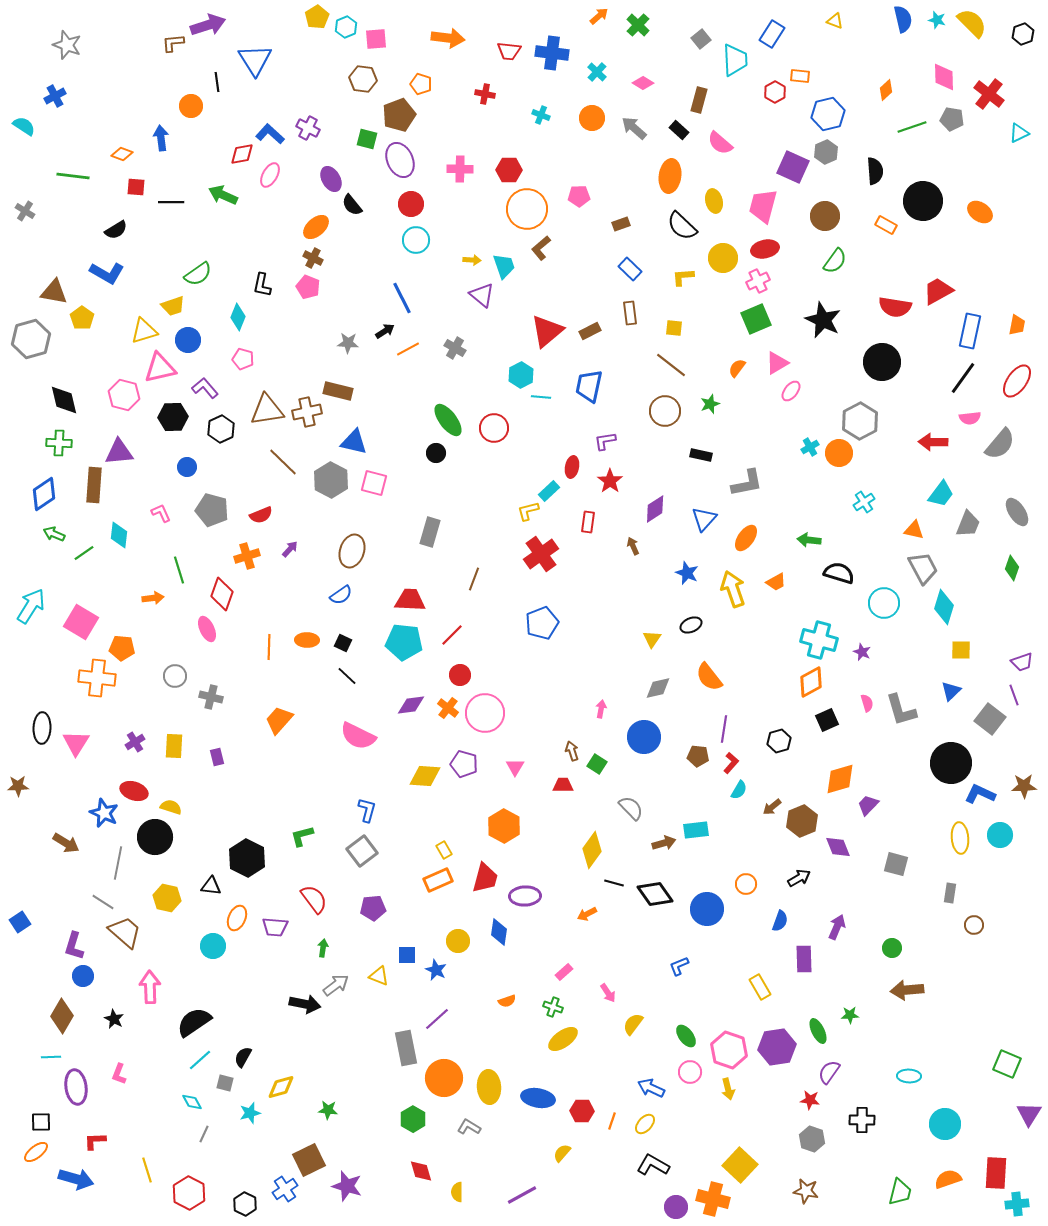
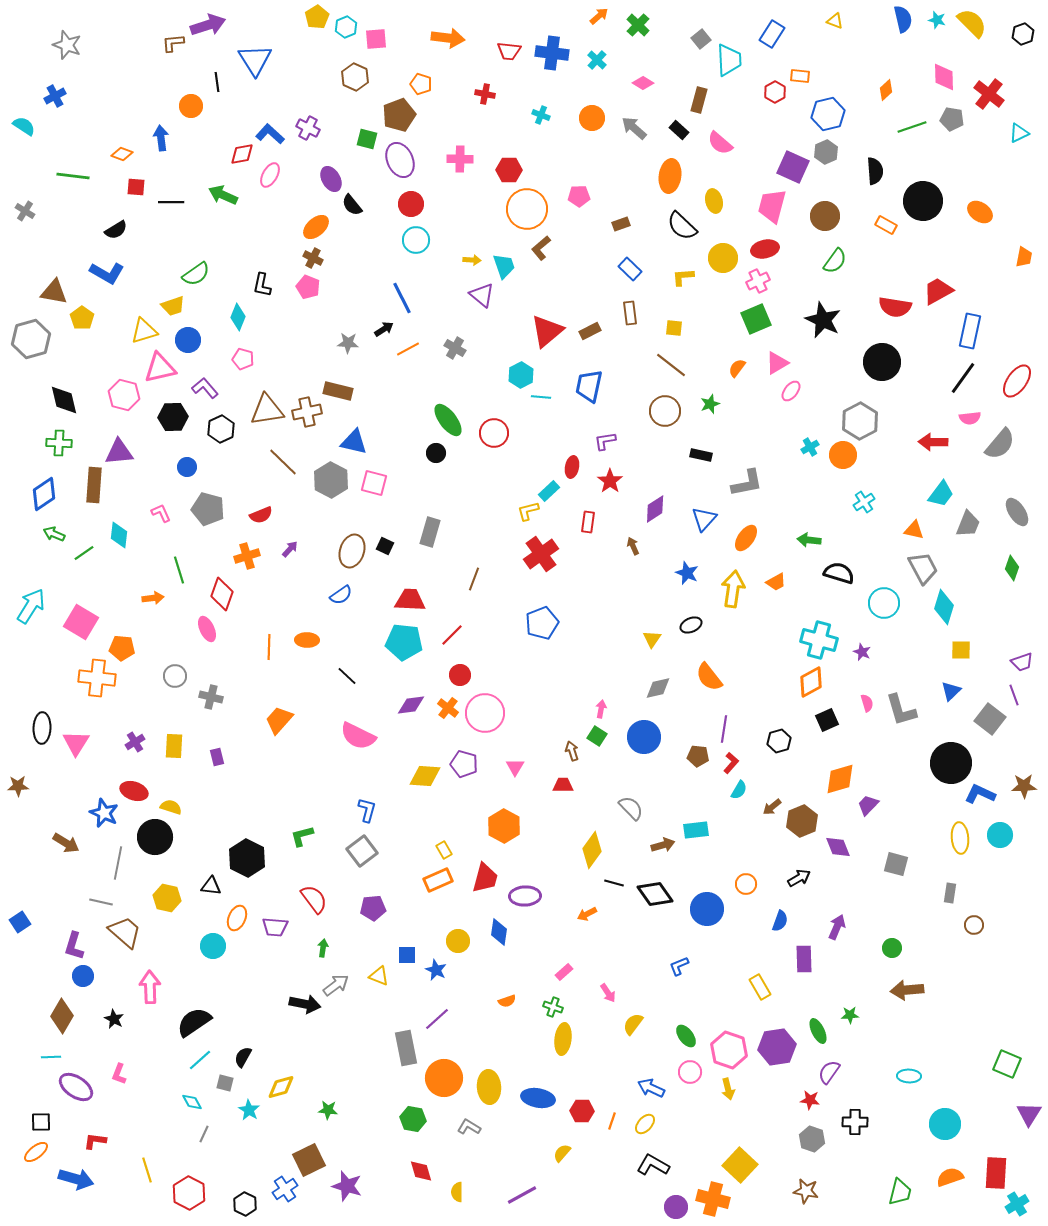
cyan trapezoid at (735, 60): moved 6 px left
cyan cross at (597, 72): moved 12 px up
brown hexagon at (363, 79): moved 8 px left, 2 px up; rotated 16 degrees clockwise
pink cross at (460, 169): moved 10 px up
pink trapezoid at (763, 206): moved 9 px right
green semicircle at (198, 274): moved 2 px left
orange trapezoid at (1017, 325): moved 7 px right, 68 px up
black arrow at (385, 331): moved 1 px left, 2 px up
red circle at (494, 428): moved 5 px down
orange circle at (839, 453): moved 4 px right, 2 px down
gray pentagon at (212, 510): moved 4 px left, 1 px up
yellow arrow at (733, 589): rotated 27 degrees clockwise
black square at (343, 643): moved 42 px right, 97 px up
green square at (597, 764): moved 28 px up
brown arrow at (664, 843): moved 1 px left, 2 px down
gray line at (103, 902): moved 2 px left; rotated 20 degrees counterclockwise
yellow ellipse at (563, 1039): rotated 48 degrees counterclockwise
purple ellipse at (76, 1087): rotated 48 degrees counterclockwise
cyan star at (250, 1113): moved 1 px left, 3 px up; rotated 25 degrees counterclockwise
green hexagon at (413, 1119): rotated 20 degrees counterclockwise
black cross at (862, 1120): moved 7 px left, 2 px down
red L-shape at (95, 1141): rotated 10 degrees clockwise
orange semicircle at (948, 1179): moved 2 px right, 2 px up
cyan cross at (1017, 1204): rotated 25 degrees counterclockwise
